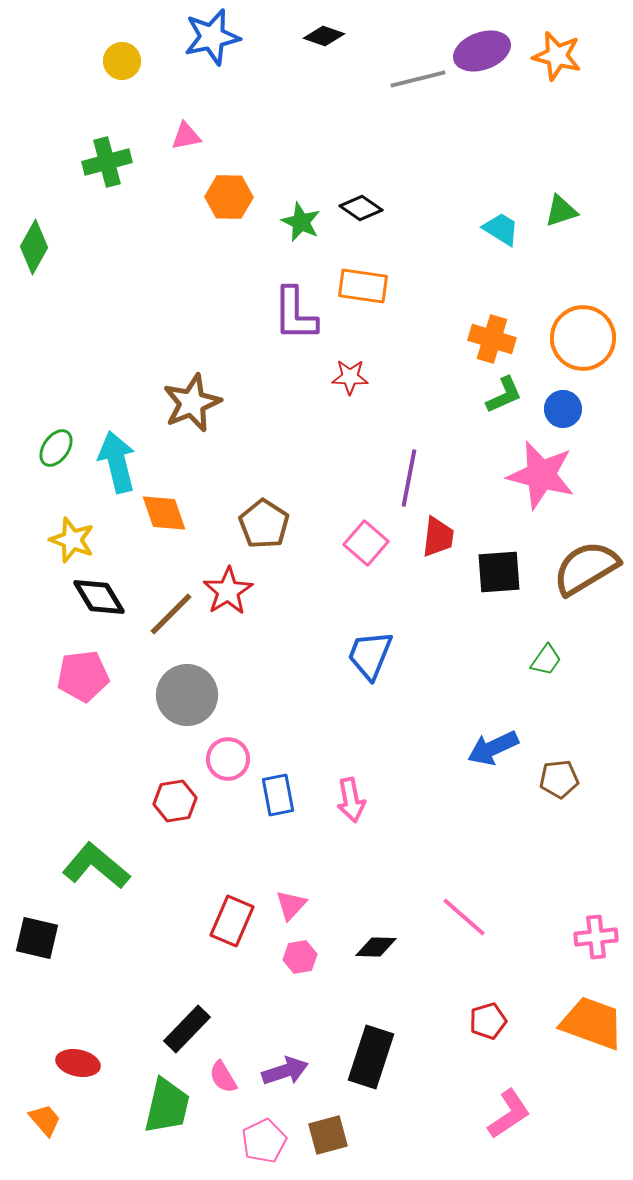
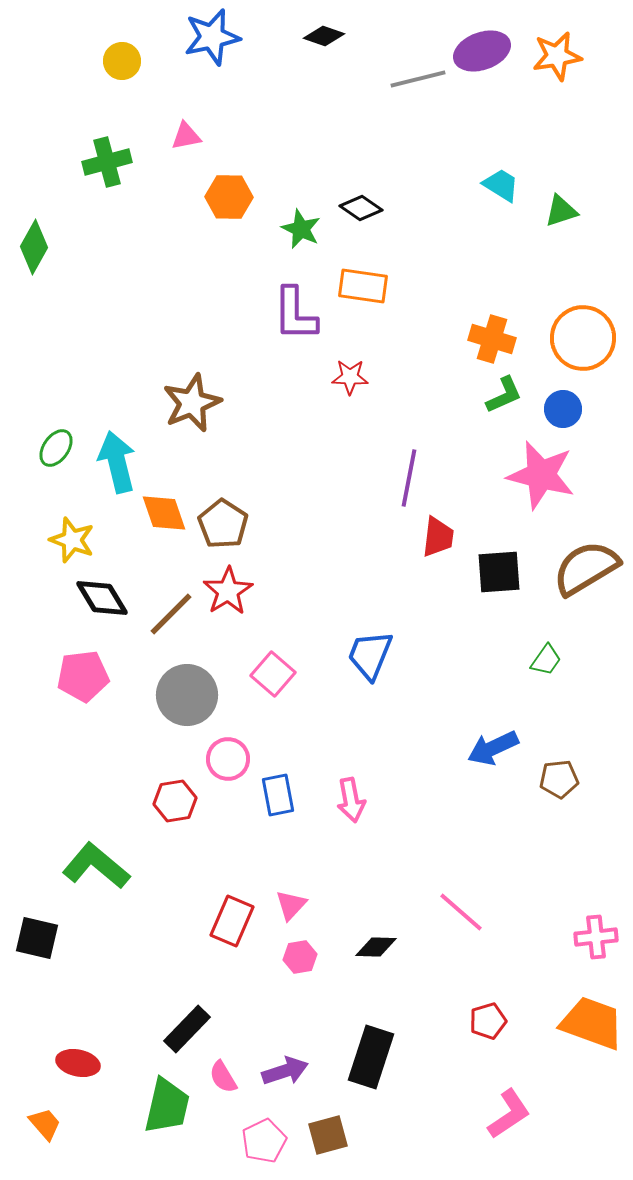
orange star at (557, 56): rotated 24 degrees counterclockwise
green star at (301, 222): moved 7 px down
cyan trapezoid at (501, 229): moved 44 px up
brown pentagon at (264, 524): moved 41 px left
pink square at (366, 543): moved 93 px left, 131 px down
black diamond at (99, 597): moved 3 px right, 1 px down
pink line at (464, 917): moved 3 px left, 5 px up
orange trapezoid at (45, 1120): moved 4 px down
